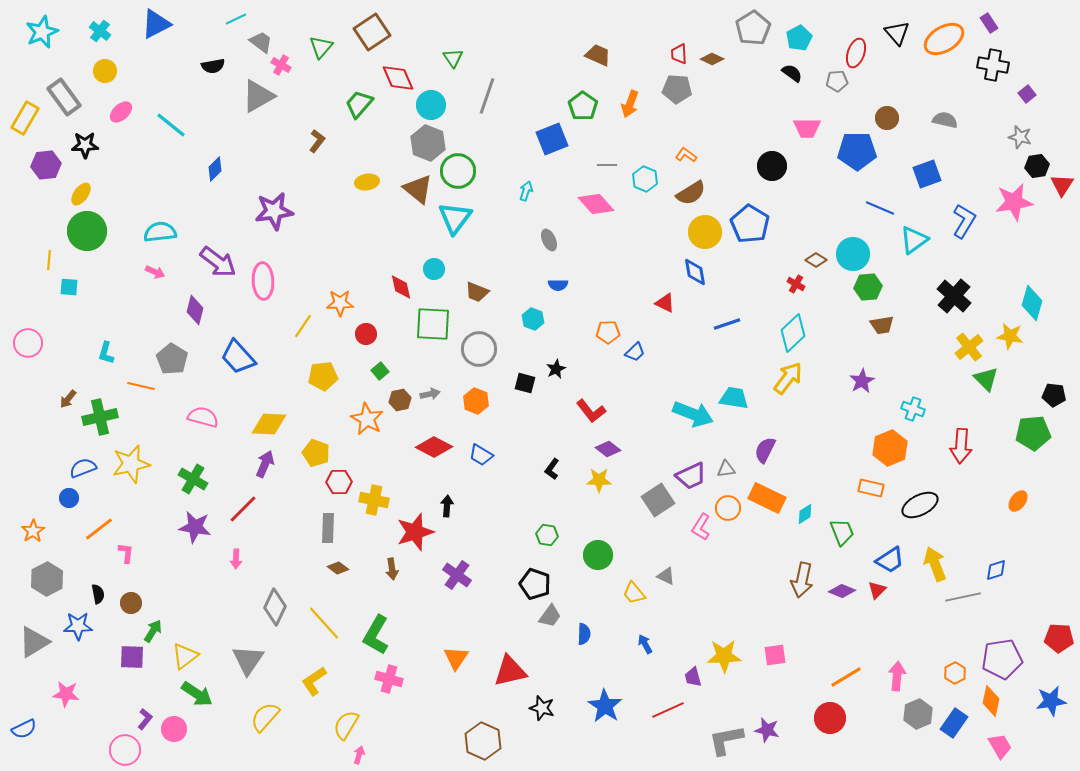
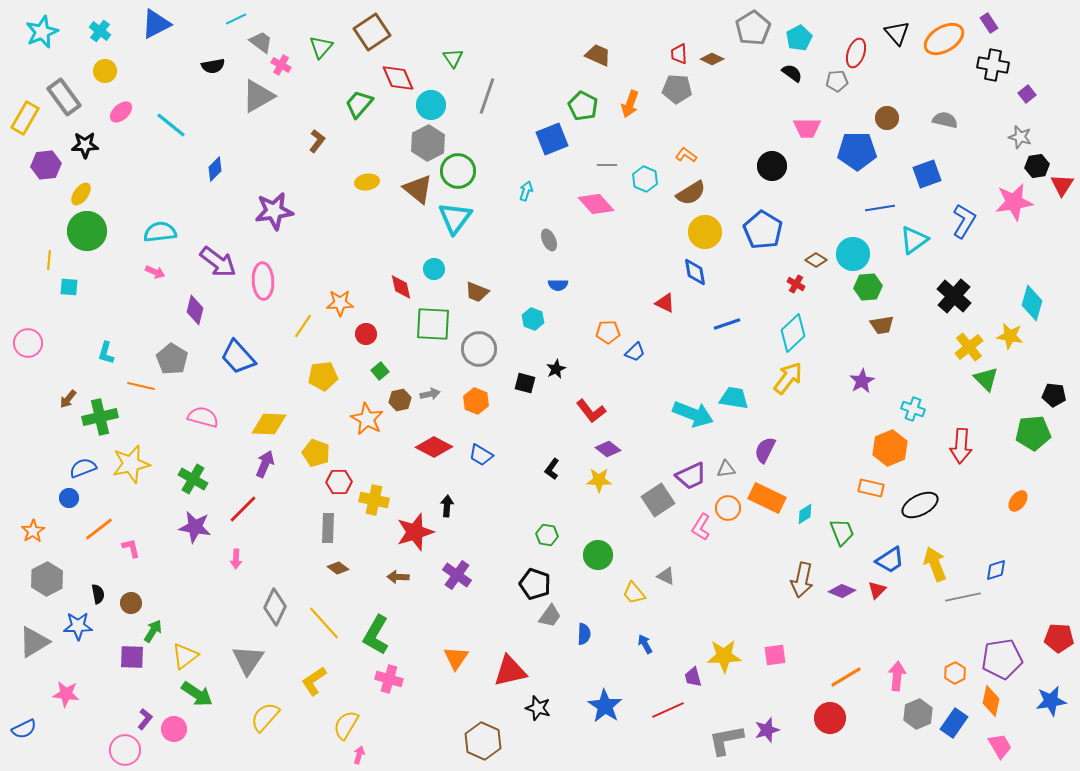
green pentagon at (583, 106): rotated 8 degrees counterclockwise
gray hexagon at (428, 143): rotated 12 degrees clockwise
blue line at (880, 208): rotated 32 degrees counterclockwise
blue pentagon at (750, 224): moved 13 px right, 6 px down
pink L-shape at (126, 553): moved 5 px right, 5 px up; rotated 20 degrees counterclockwise
brown arrow at (392, 569): moved 6 px right, 8 px down; rotated 100 degrees clockwise
black star at (542, 708): moved 4 px left
purple star at (767, 730): rotated 30 degrees counterclockwise
